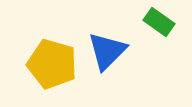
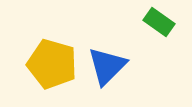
blue triangle: moved 15 px down
